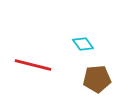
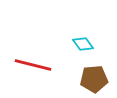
brown pentagon: moved 3 px left
